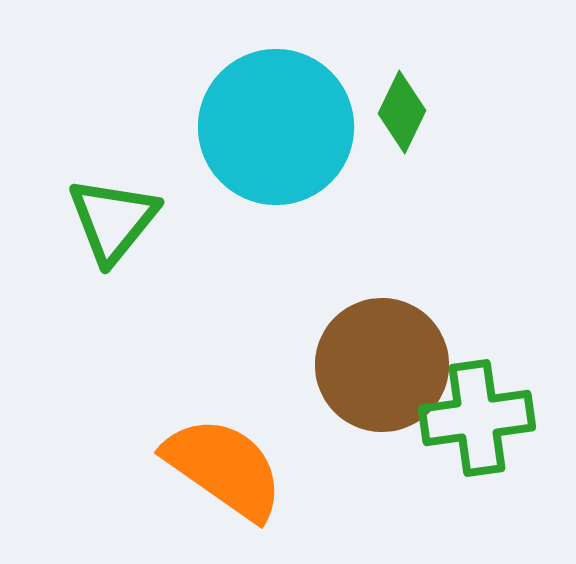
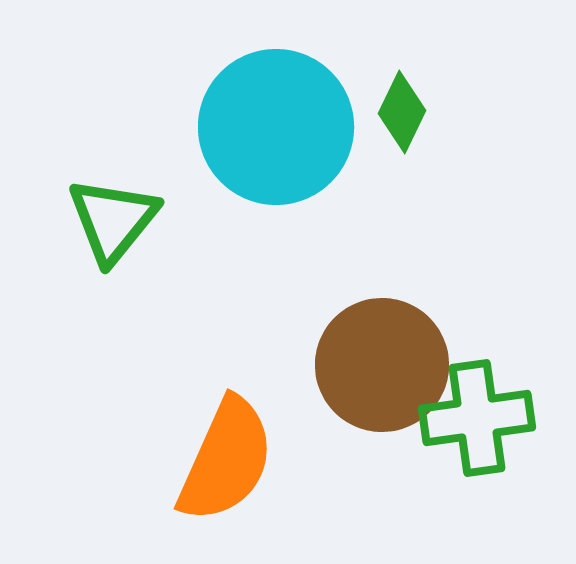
orange semicircle: moved 2 px right, 8 px up; rotated 79 degrees clockwise
